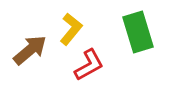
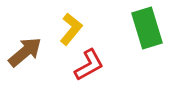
green rectangle: moved 9 px right, 4 px up
brown arrow: moved 5 px left, 2 px down
